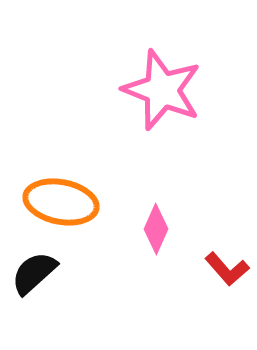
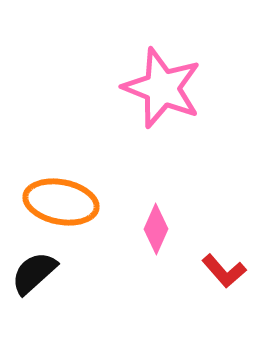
pink star: moved 2 px up
red L-shape: moved 3 px left, 2 px down
